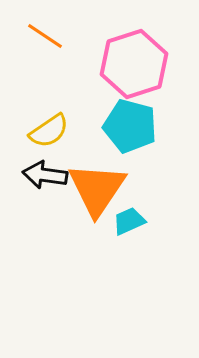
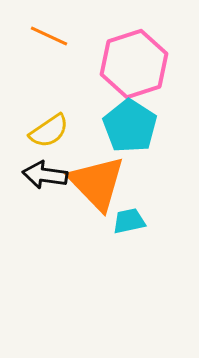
orange line: moved 4 px right; rotated 9 degrees counterclockwise
cyan pentagon: rotated 18 degrees clockwise
orange triangle: moved 6 px up; rotated 18 degrees counterclockwise
cyan trapezoid: rotated 12 degrees clockwise
